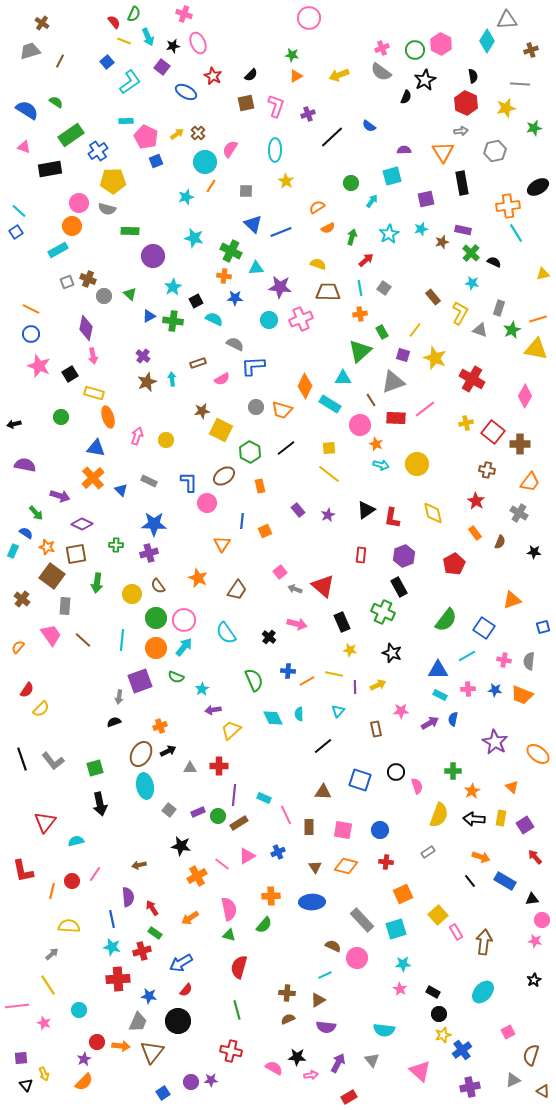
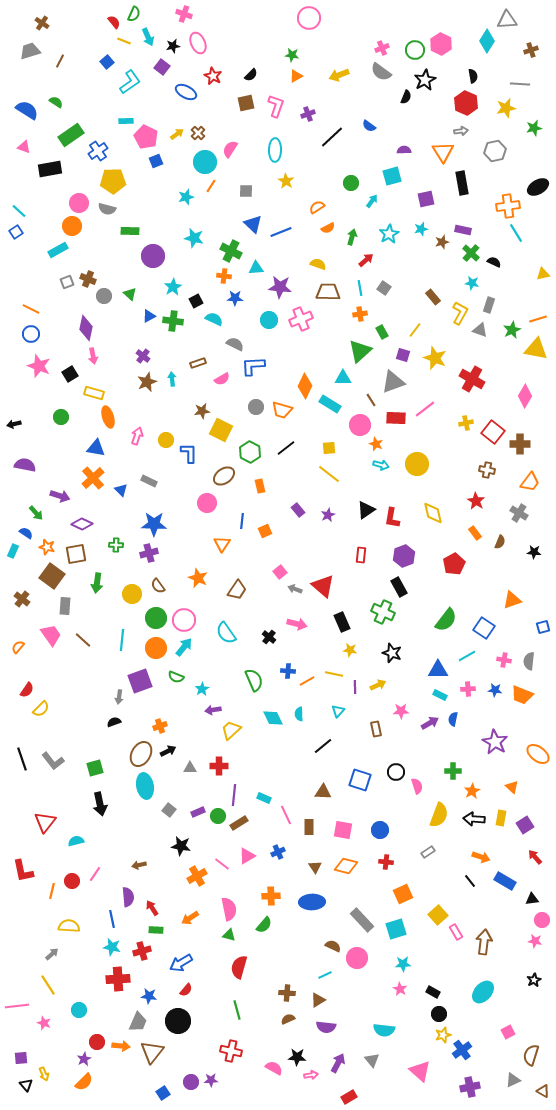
gray rectangle at (499, 308): moved 10 px left, 3 px up
blue L-shape at (189, 482): moved 29 px up
green rectangle at (155, 933): moved 1 px right, 3 px up; rotated 32 degrees counterclockwise
